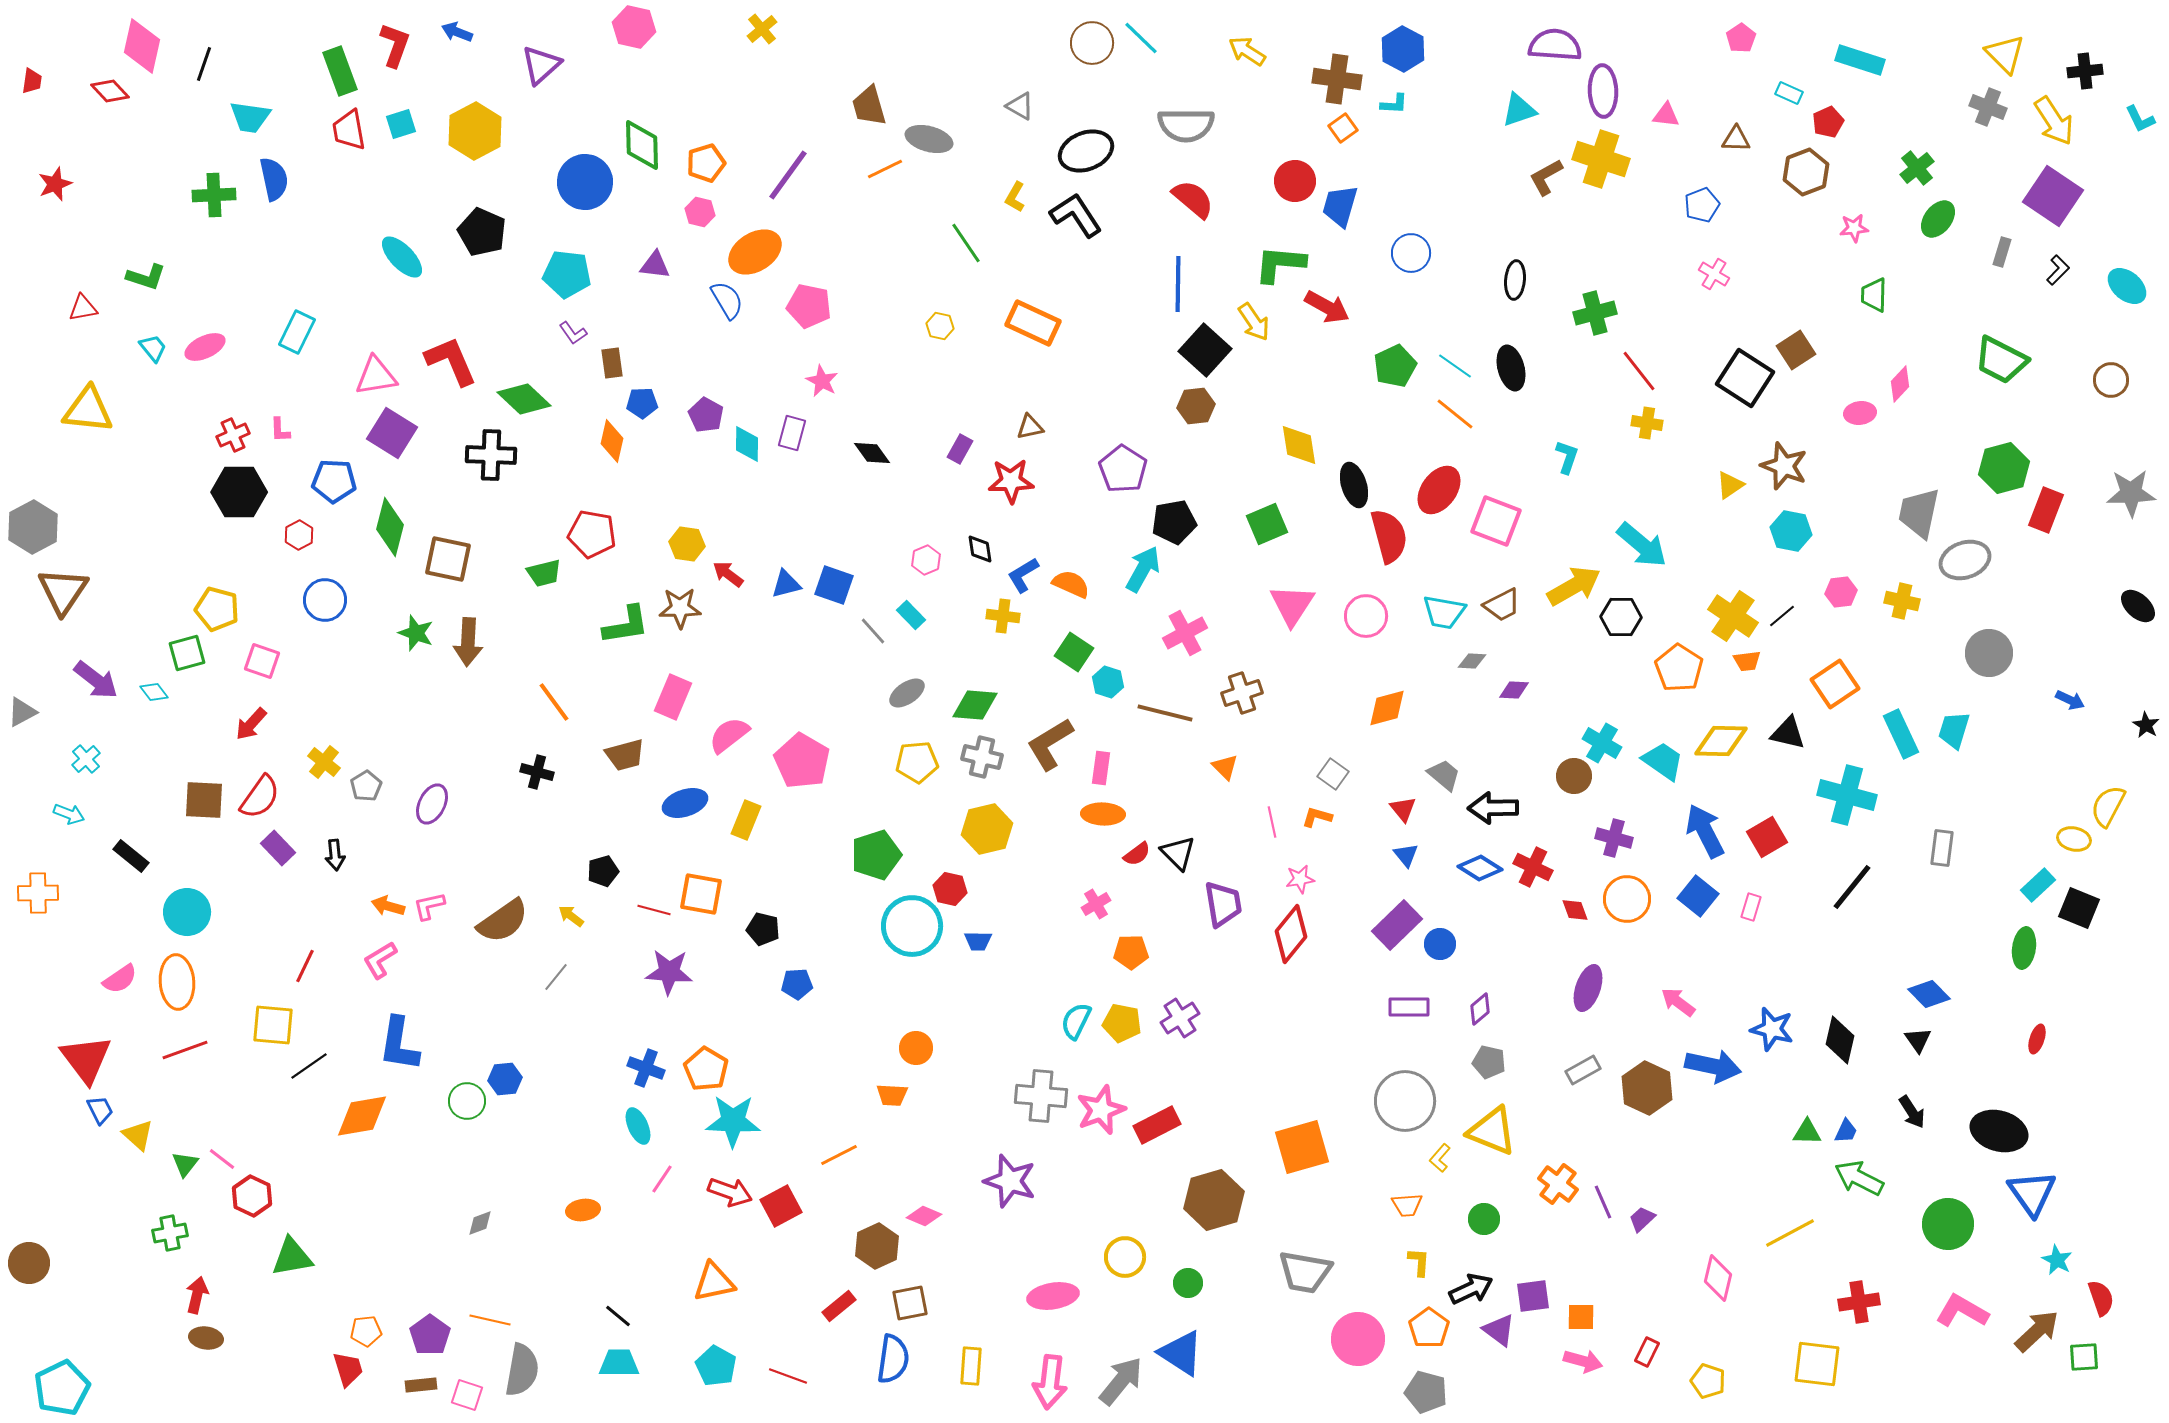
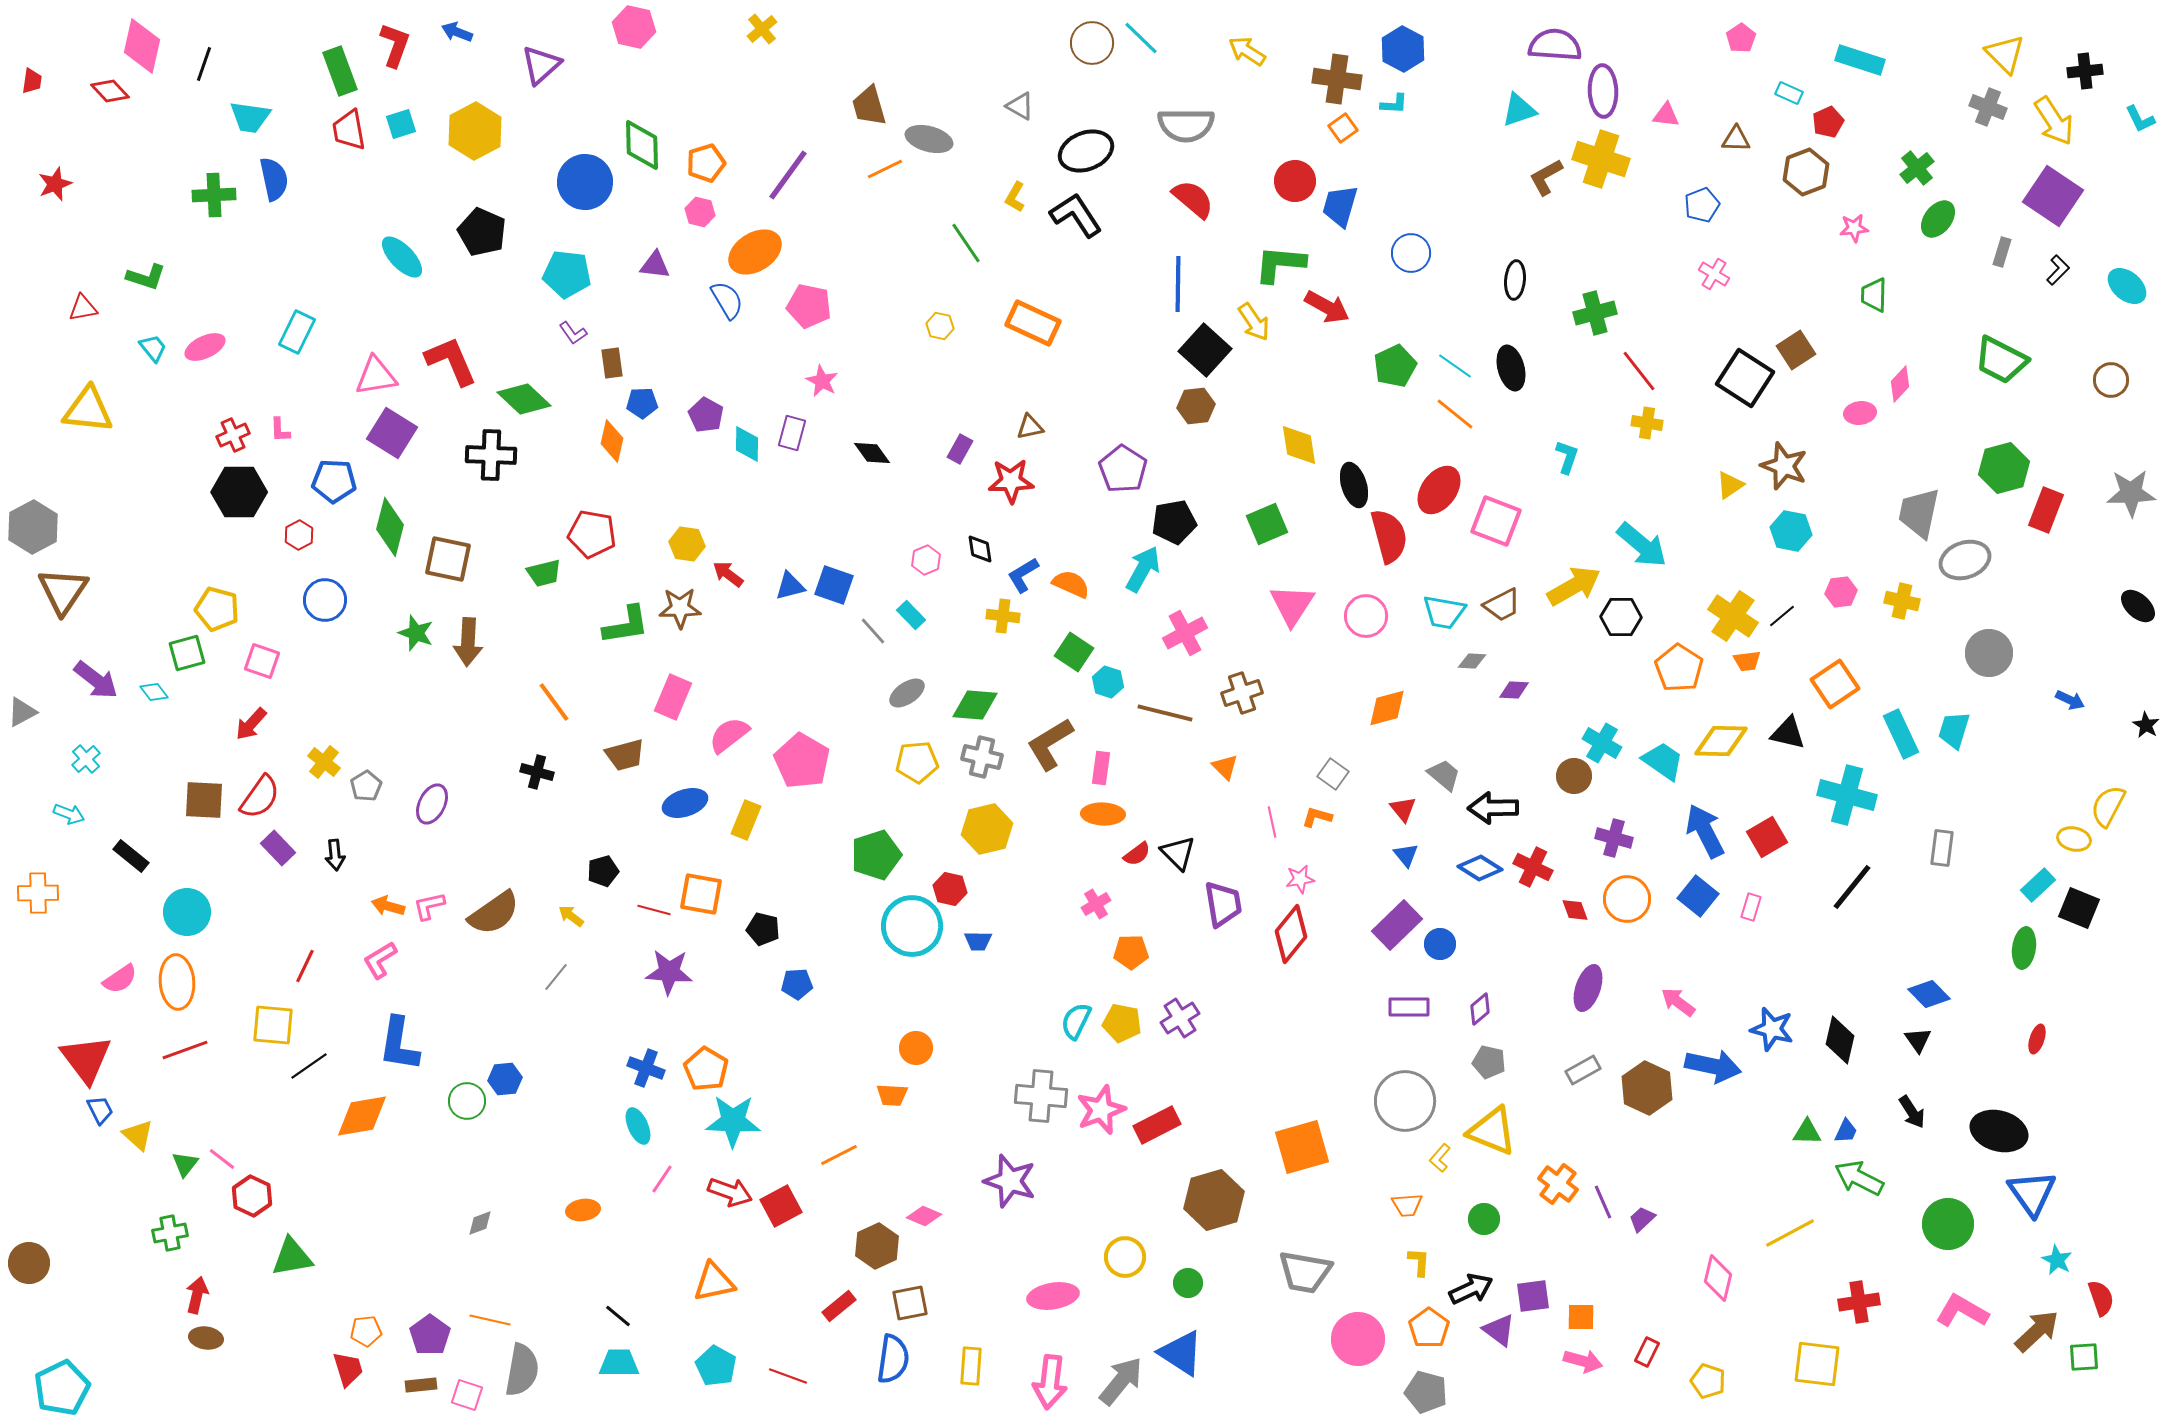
blue triangle at (786, 584): moved 4 px right, 2 px down
brown semicircle at (503, 921): moved 9 px left, 8 px up
